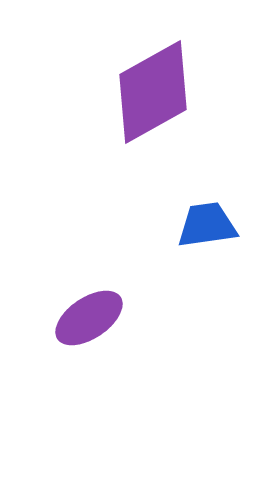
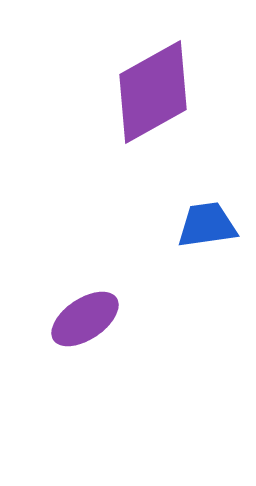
purple ellipse: moved 4 px left, 1 px down
